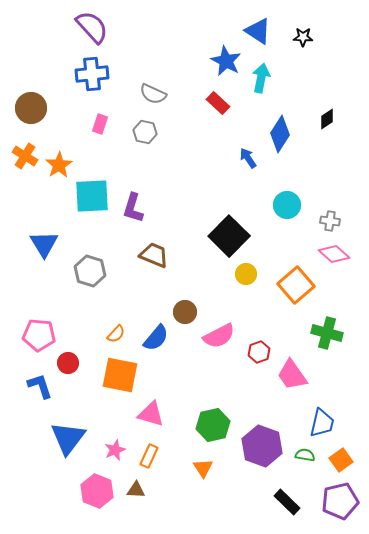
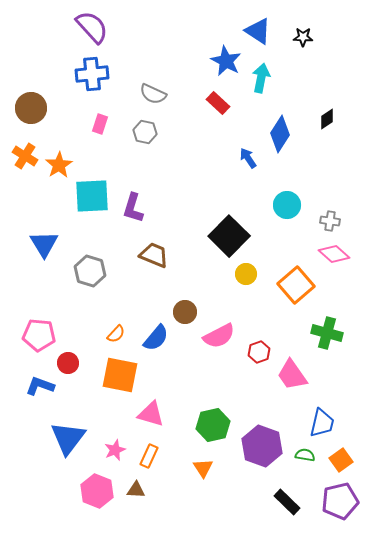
blue L-shape at (40, 386): rotated 52 degrees counterclockwise
